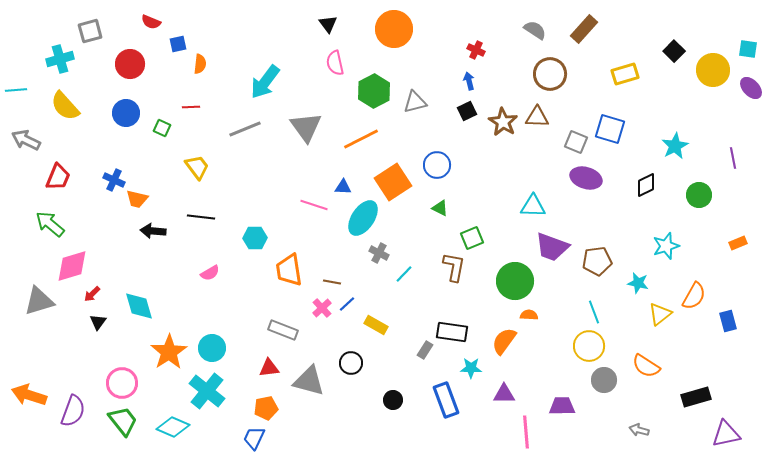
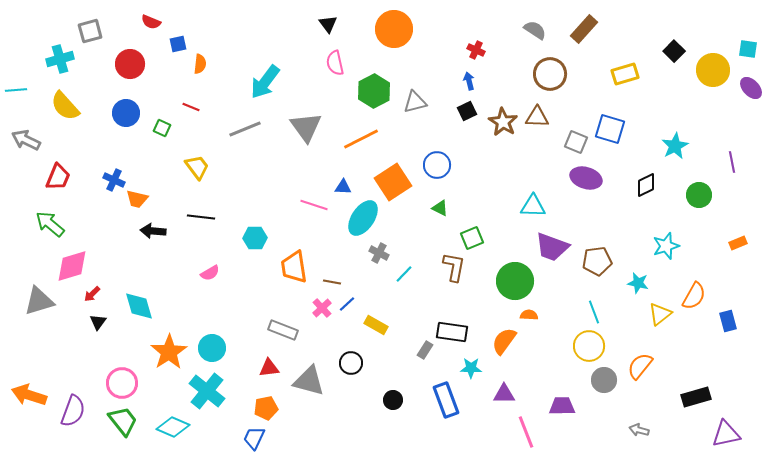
red line at (191, 107): rotated 24 degrees clockwise
purple line at (733, 158): moved 1 px left, 4 px down
orange trapezoid at (289, 270): moved 5 px right, 3 px up
orange semicircle at (646, 366): moved 6 px left; rotated 96 degrees clockwise
pink line at (526, 432): rotated 16 degrees counterclockwise
